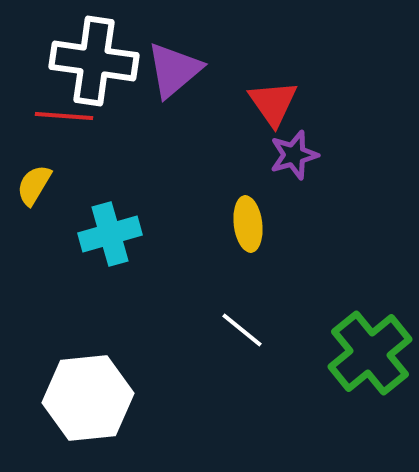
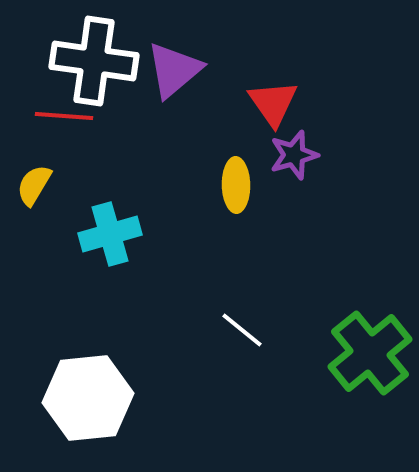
yellow ellipse: moved 12 px left, 39 px up; rotated 6 degrees clockwise
